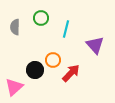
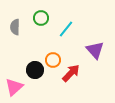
cyan line: rotated 24 degrees clockwise
purple triangle: moved 5 px down
